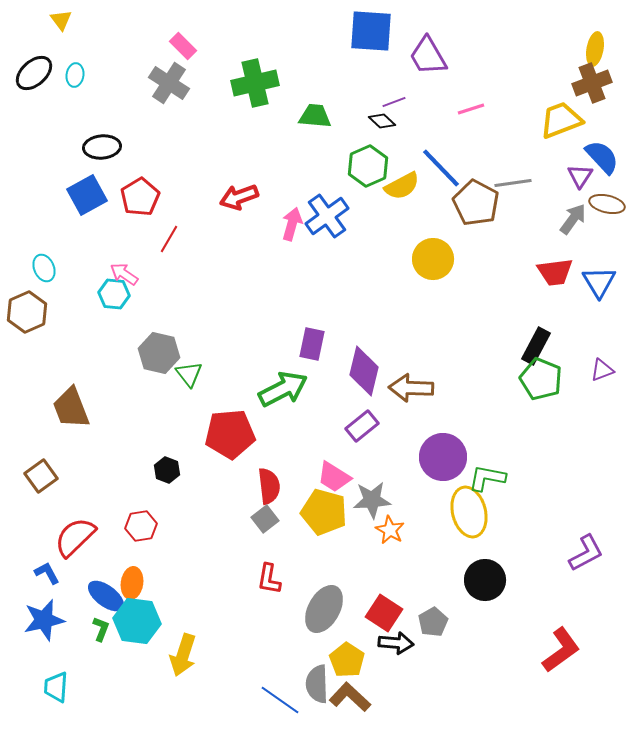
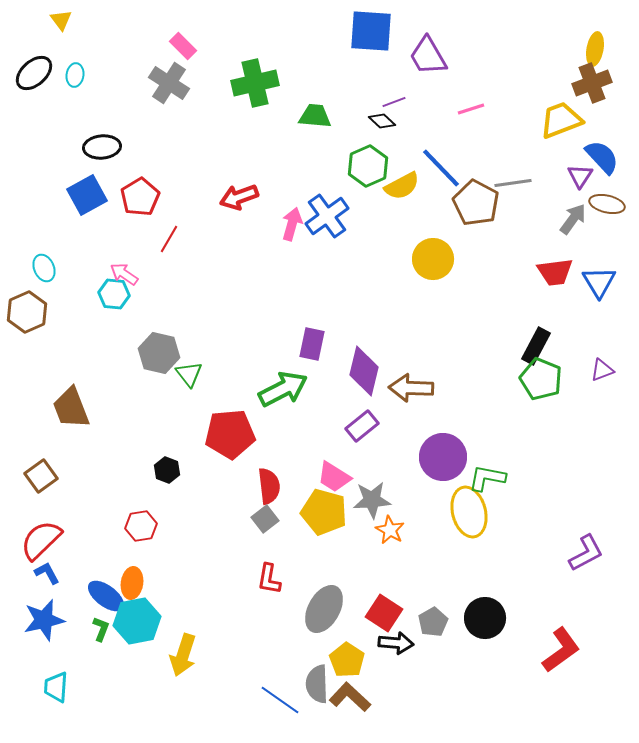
red semicircle at (75, 537): moved 34 px left, 3 px down
black circle at (485, 580): moved 38 px down
cyan hexagon at (137, 621): rotated 18 degrees counterclockwise
